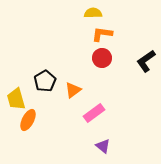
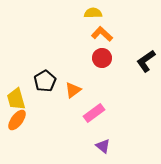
orange L-shape: rotated 35 degrees clockwise
orange ellipse: moved 11 px left; rotated 10 degrees clockwise
